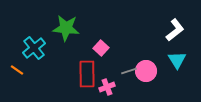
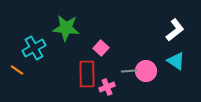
cyan cross: rotated 10 degrees clockwise
cyan triangle: moved 1 px left, 1 px down; rotated 24 degrees counterclockwise
gray line: rotated 14 degrees clockwise
